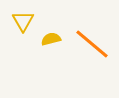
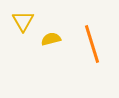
orange line: rotated 33 degrees clockwise
